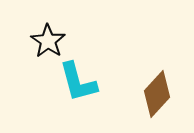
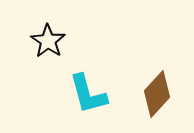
cyan L-shape: moved 10 px right, 12 px down
